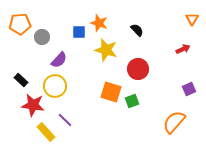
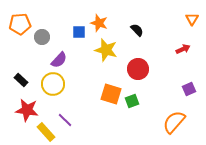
yellow circle: moved 2 px left, 2 px up
orange square: moved 2 px down
red star: moved 6 px left, 5 px down
